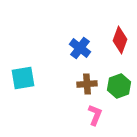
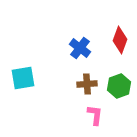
pink L-shape: rotated 15 degrees counterclockwise
